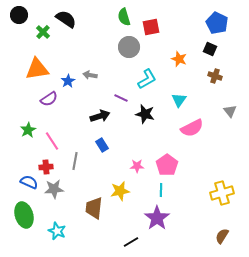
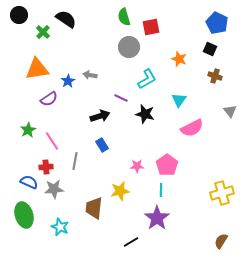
cyan star: moved 3 px right, 4 px up
brown semicircle: moved 1 px left, 5 px down
